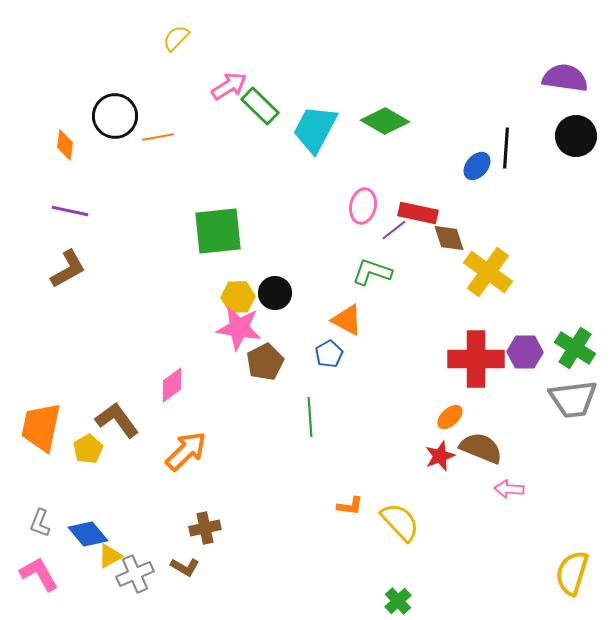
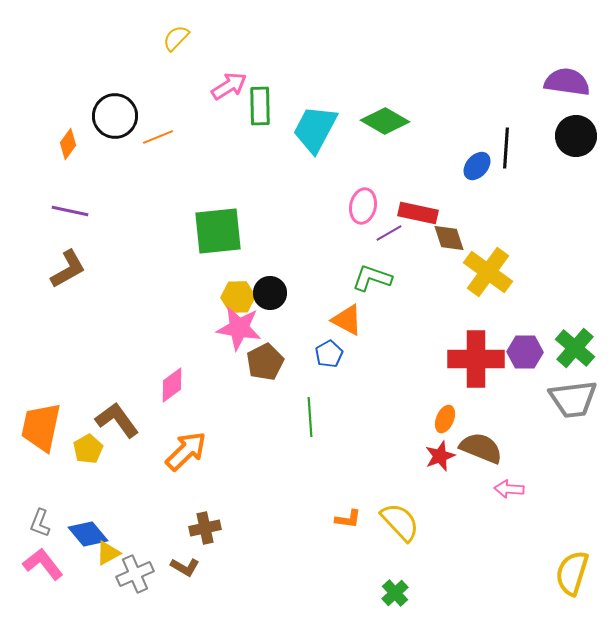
purple semicircle at (565, 78): moved 2 px right, 4 px down
green rectangle at (260, 106): rotated 45 degrees clockwise
orange line at (158, 137): rotated 12 degrees counterclockwise
orange diamond at (65, 145): moved 3 px right, 1 px up; rotated 28 degrees clockwise
purple line at (394, 230): moved 5 px left, 3 px down; rotated 8 degrees clockwise
green L-shape at (372, 272): moved 6 px down
black circle at (275, 293): moved 5 px left
green cross at (575, 348): rotated 9 degrees clockwise
orange ellipse at (450, 417): moved 5 px left, 2 px down; rotated 24 degrees counterclockwise
orange L-shape at (350, 506): moved 2 px left, 13 px down
yellow triangle at (110, 556): moved 2 px left, 3 px up
pink L-shape at (39, 574): moved 4 px right, 10 px up; rotated 9 degrees counterclockwise
green cross at (398, 601): moved 3 px left, 8 px up
